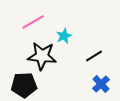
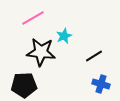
pink line: moved 4 px up
black star: moved 1 px left, 4 px up
blue cross: rotated 30 degrees counterclockwise
